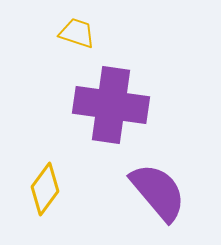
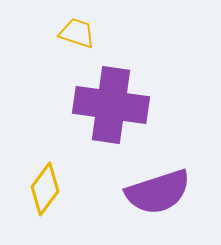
purple semicircle: rotated 112 degrees clockwise
